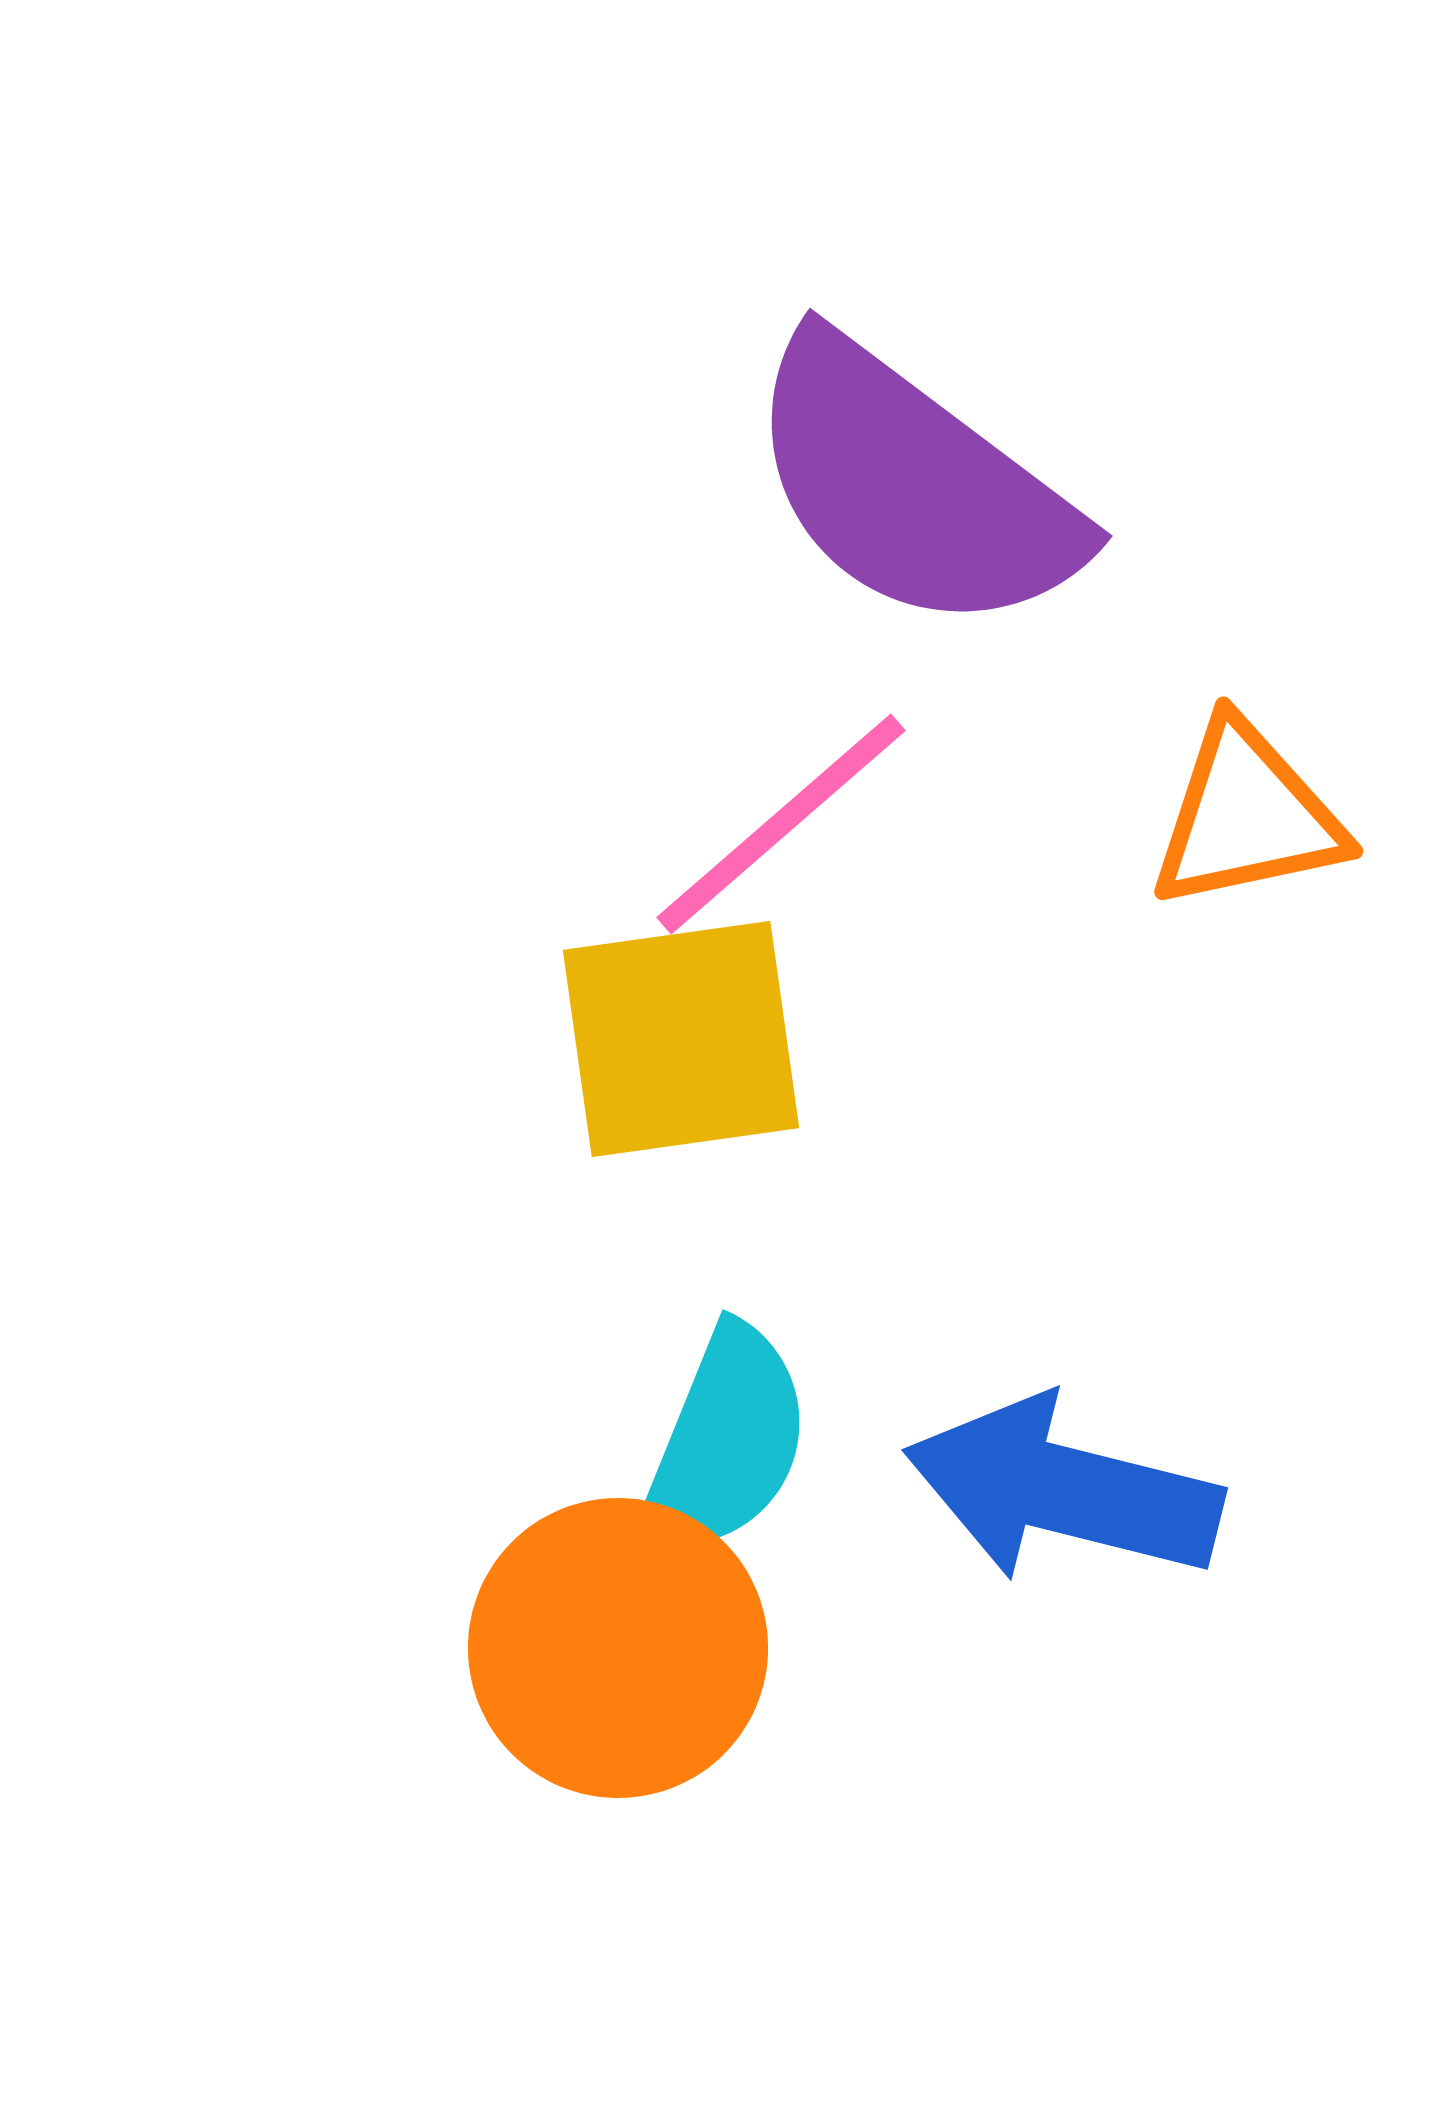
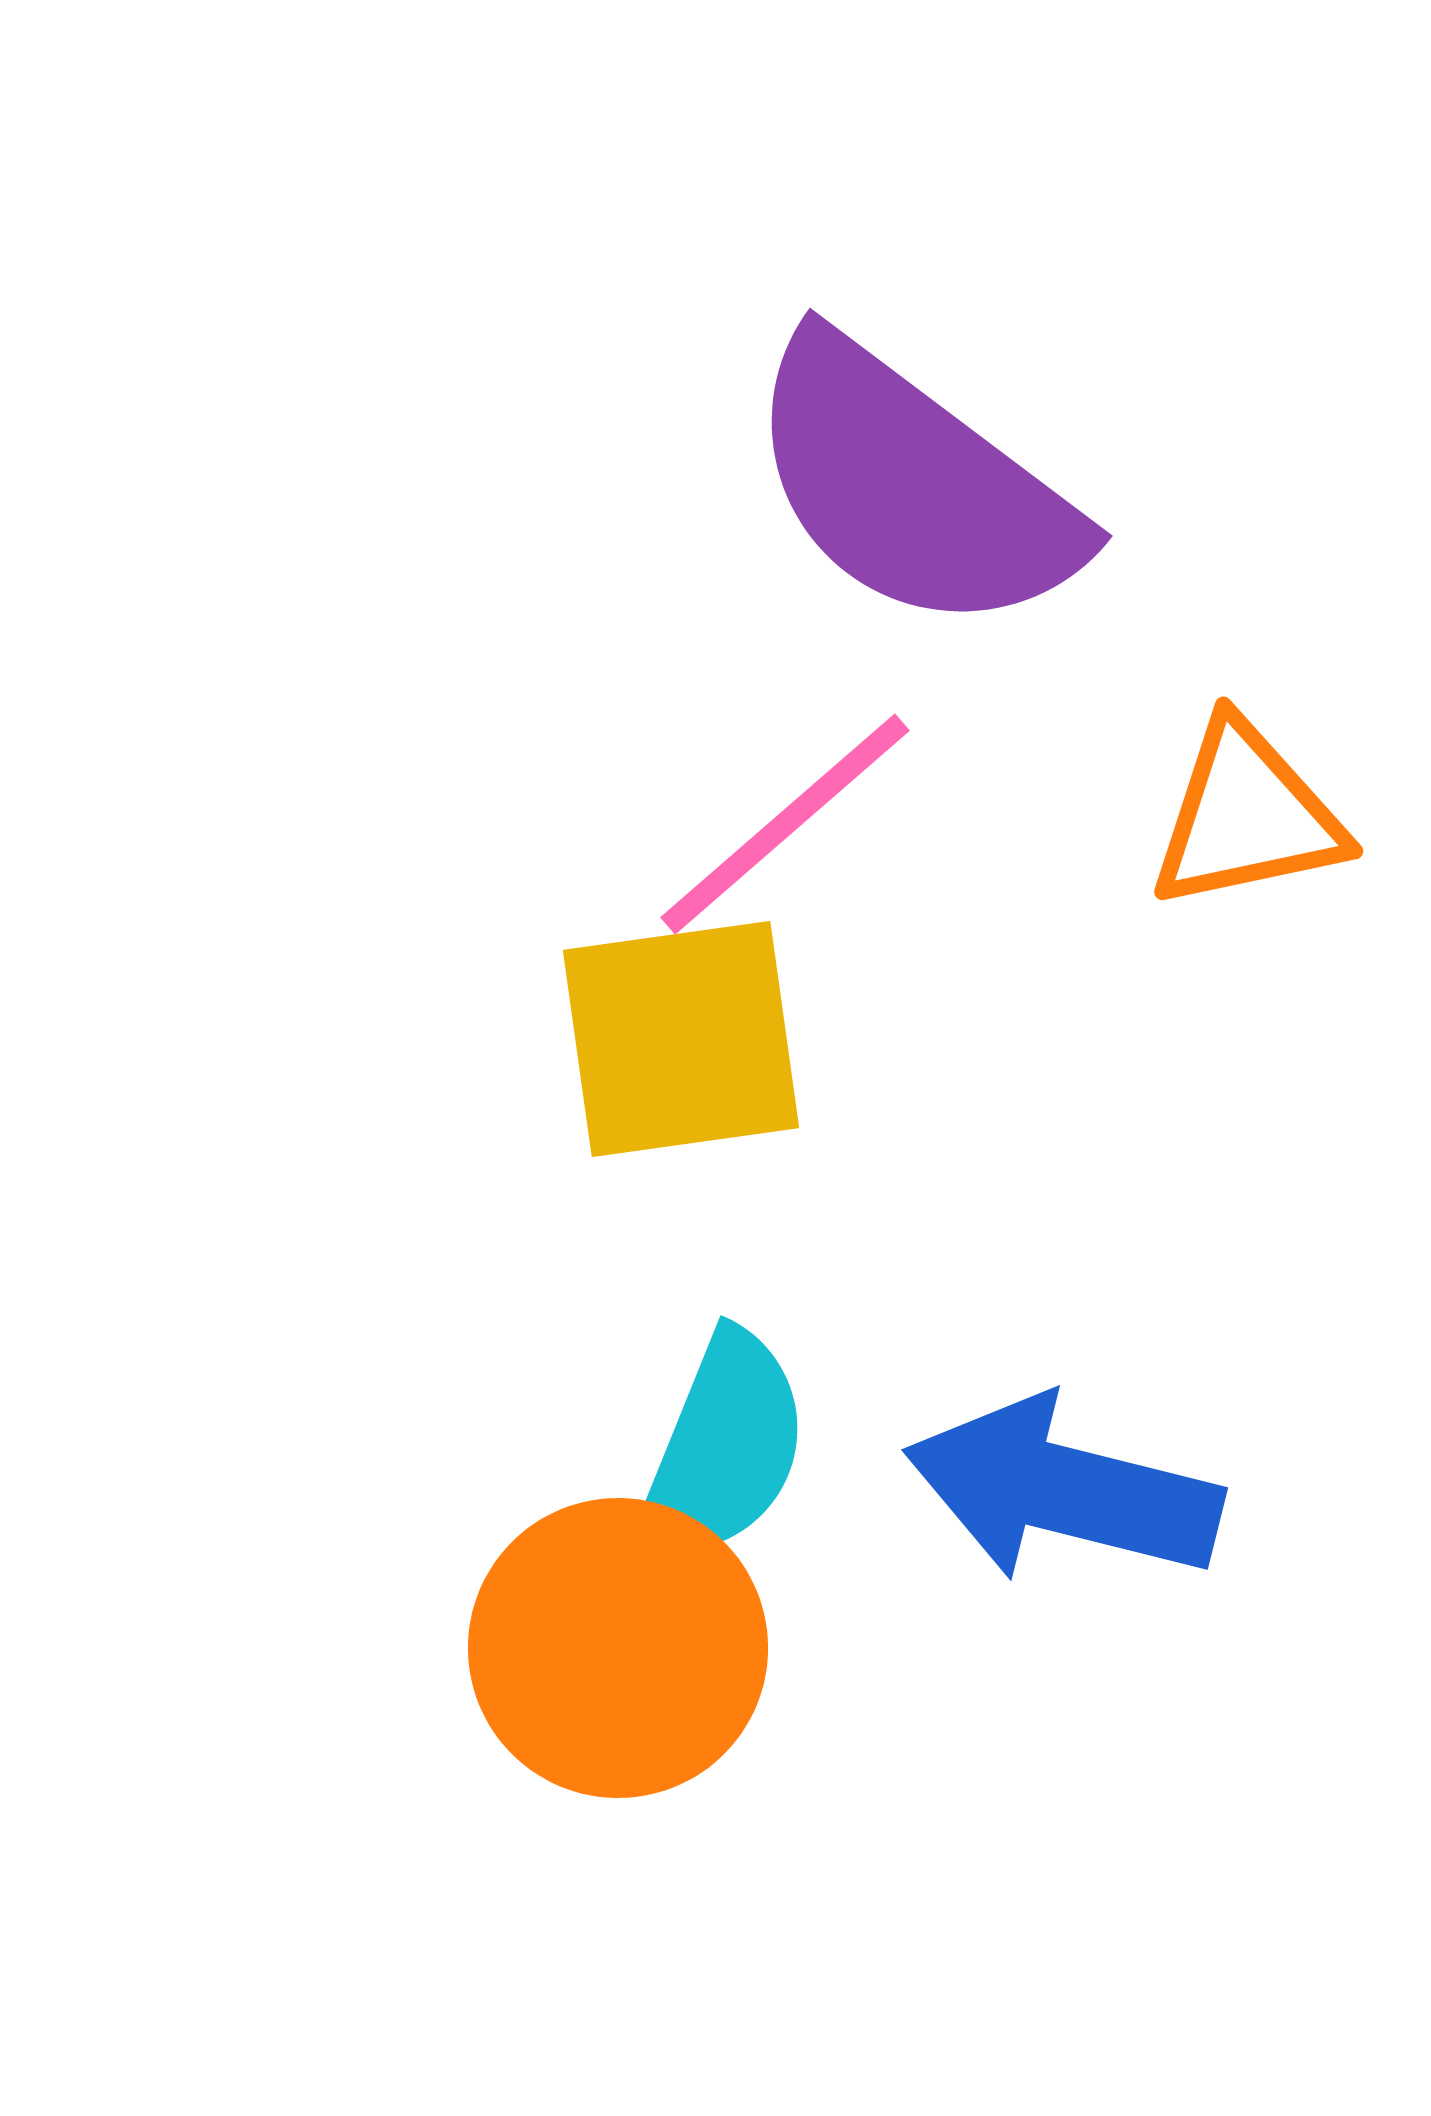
pink line: moved 4 px right
cyan semicircle: moved 2 px left, 6 px down
